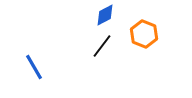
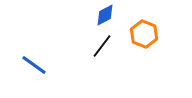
blue line: moved 2 px up; rotated 24 degrees counterclockwise
